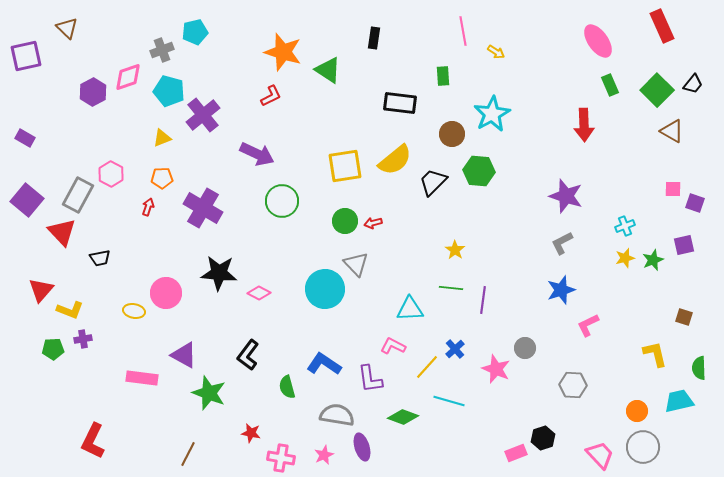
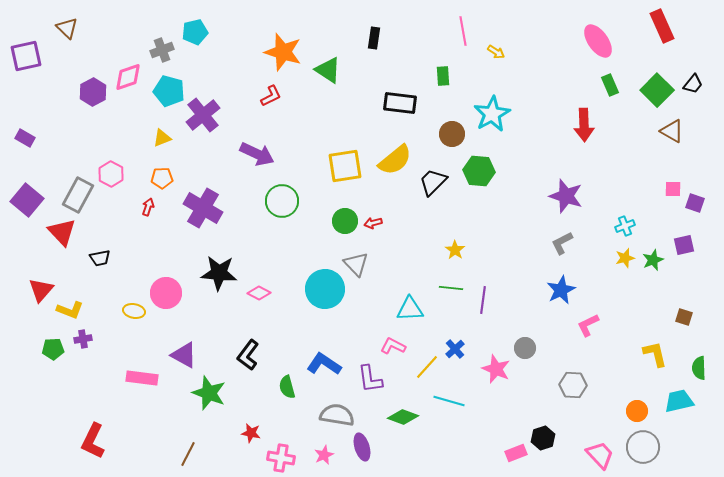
blue star at (561, 290): rotated 8 degrees counterclockwise
